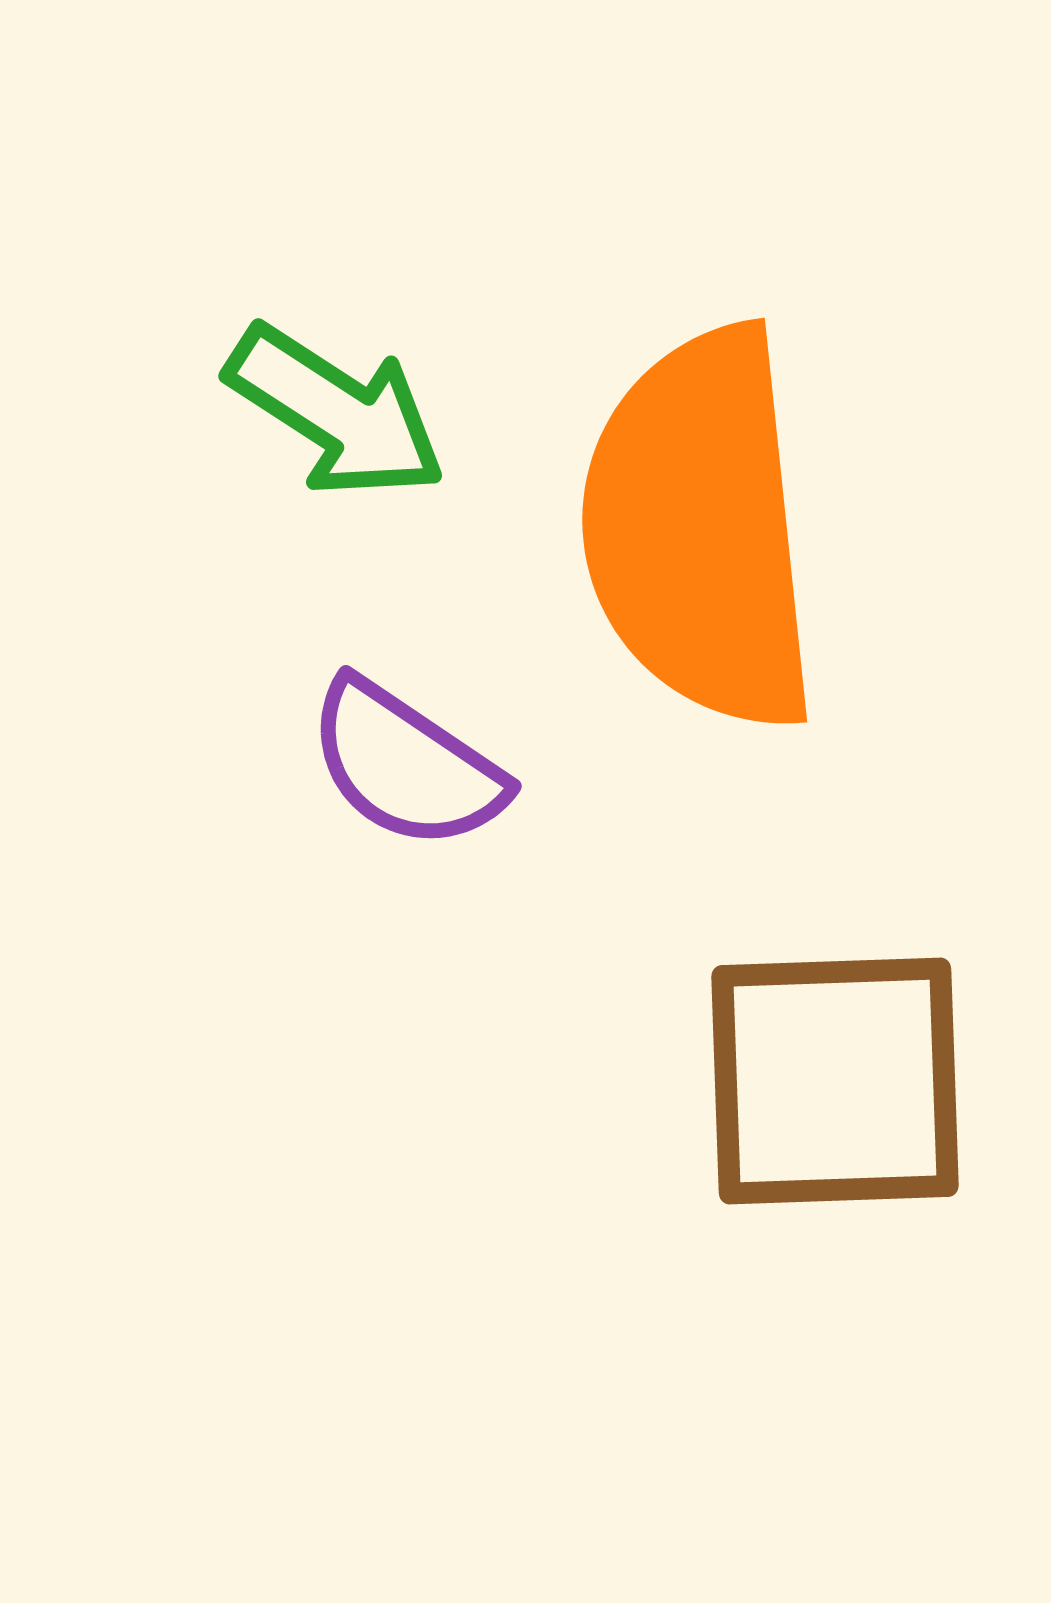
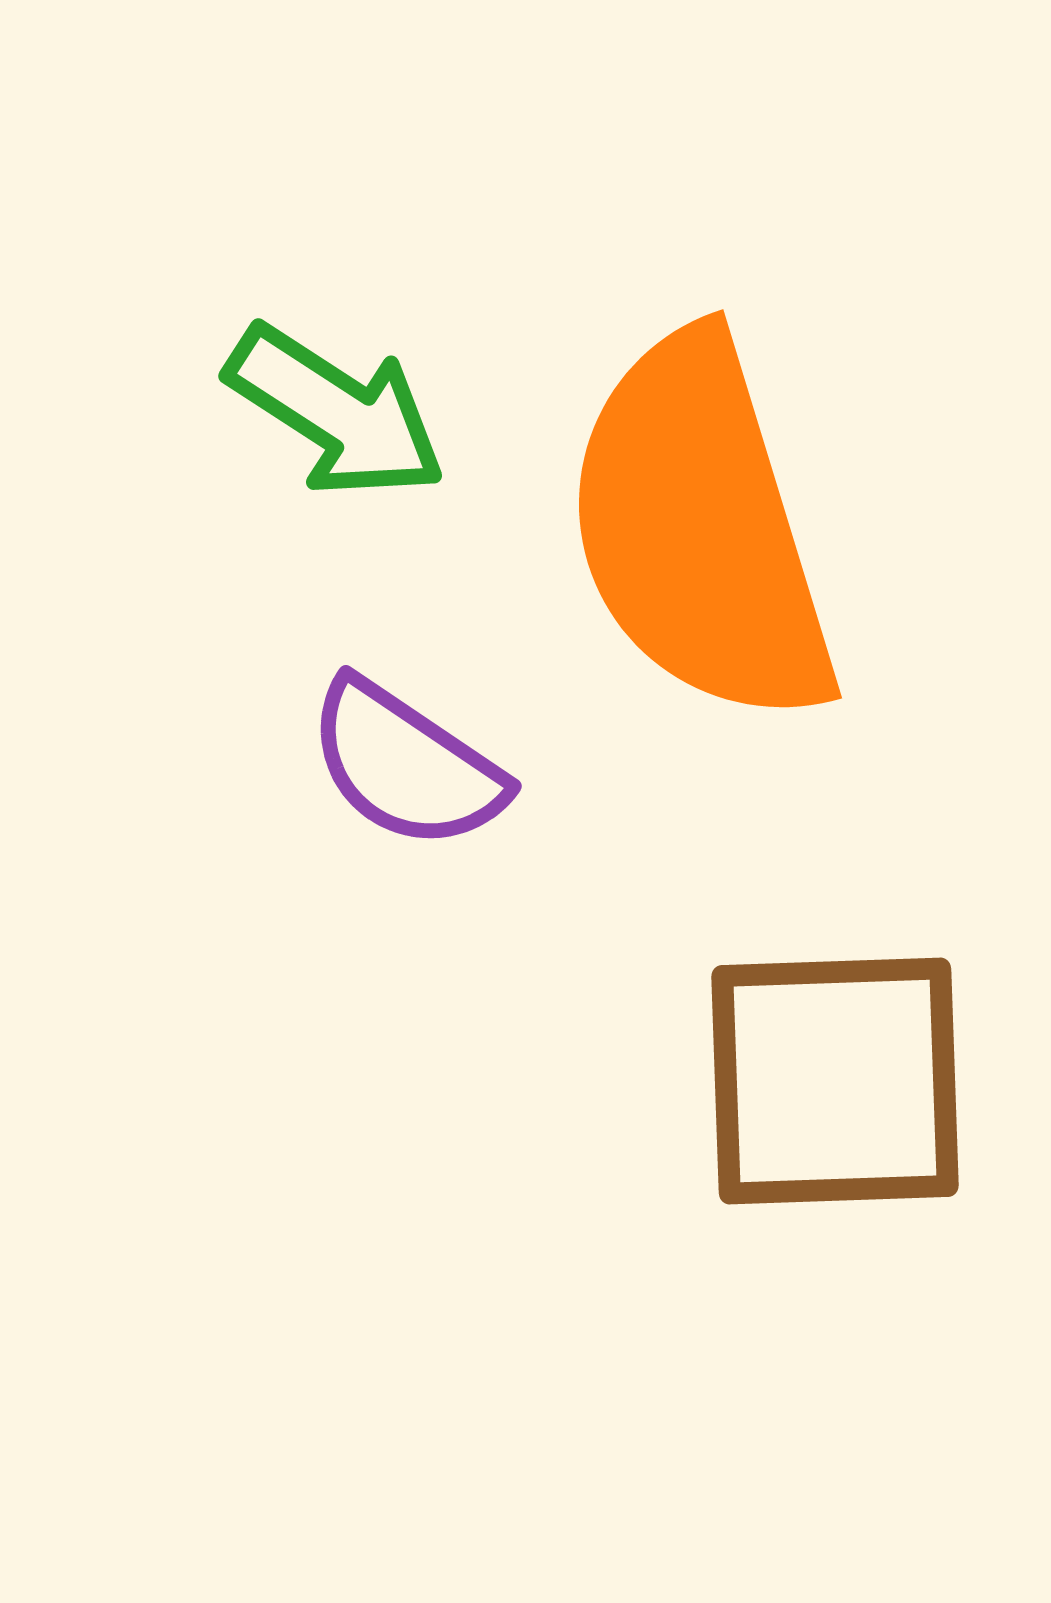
orange semicircle: rotated 11 degrees counterclockwise
